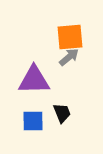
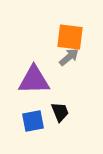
orange square: rotated 12 degrees clockwise
black trapezoid: moved 2 px left, 1 px up
blue square: rotated 10 degrees counterclockwise
